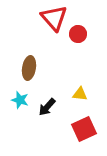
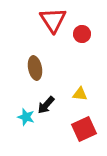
red triangle: moved 1 px left, 2 px down; rotated 8 degrees clockwise
red circle: moved 4 px right
brown ellipse: moved 6 px right; rotated 20 degrees counterclockwise
cyan star: moved 6 px right, 17 px down
black arrow: moved 1 px left, 2 px up
